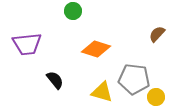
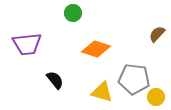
green circle: moved 2 px down
